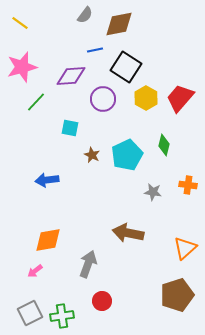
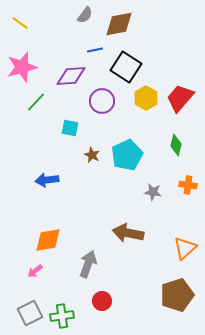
purple circle: moved 1 px left, 2 px down
green diamond: moved 12 px right
